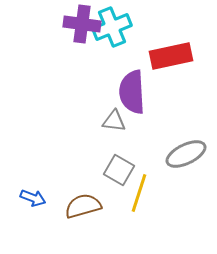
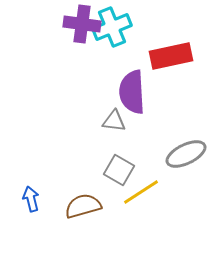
yellow line: moved 2 px right, 1 px up; rotated 39 degrees clockwise
blue arrow: moved 2 px left, 1 px down; rotated 125 degrees counterclockwise
